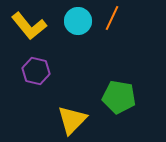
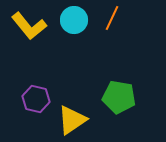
cyan circle: moved 4 px left, 1 px up
purple hexagon: moved 28 px down
yellow triangle: rotated 12 degrees clockwise
